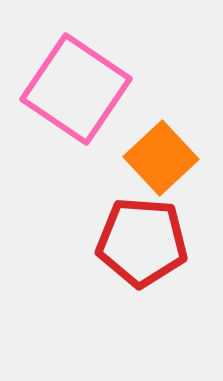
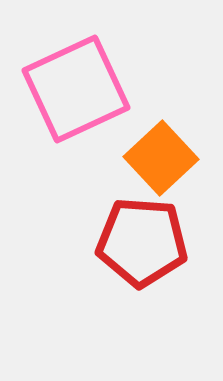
pink square: rotated 31 degrees clockwise
